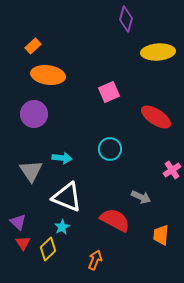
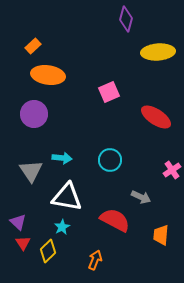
cyan circle: moved 11 px down
white triangle: rotated 12 degrees counterclockwise
yellow diamond: moved 2 px down
